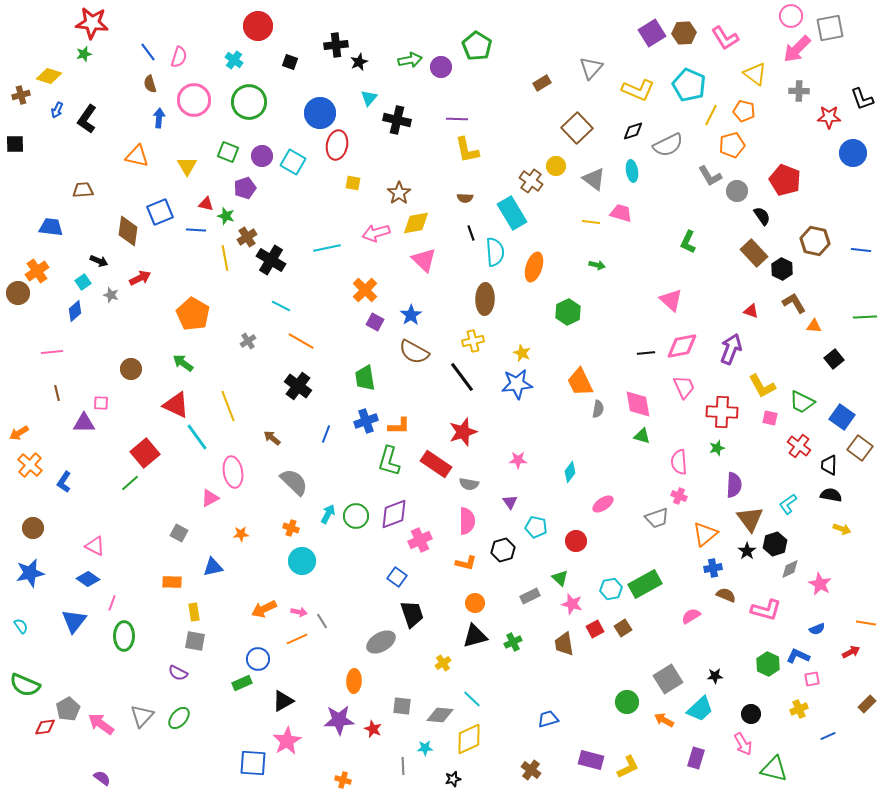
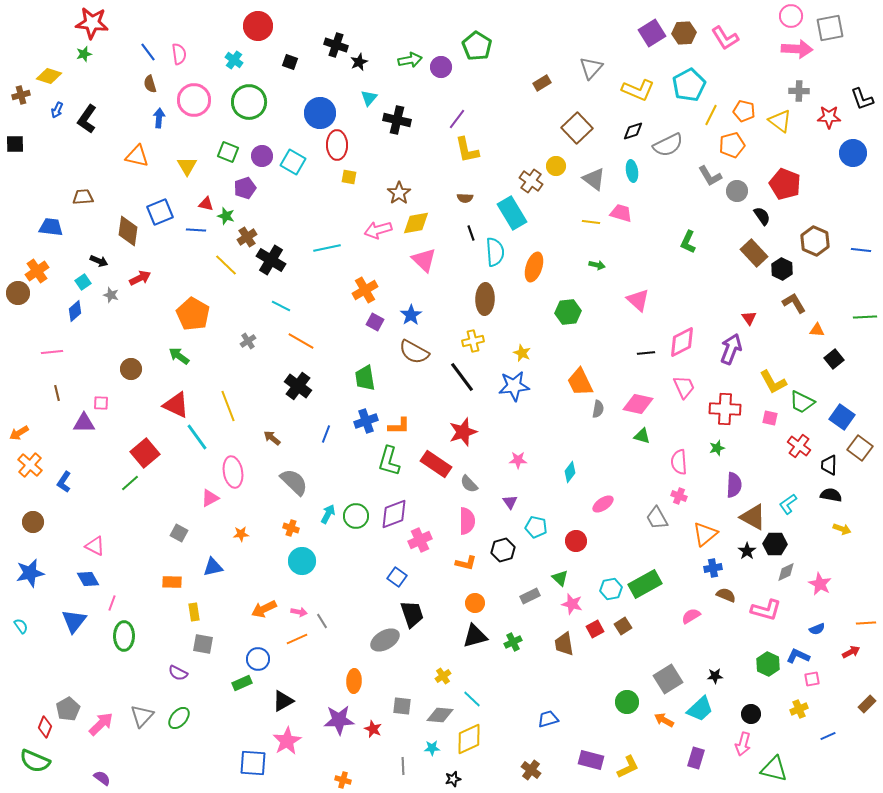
black cross at (336, 45): rotated 25 degrees clockwise
pink arrow at (797, 49): rotated 132 degrees counterclockwise
pink semicircle at (179, 57): moved 3 px up; rotated 25 degrees counterclockwise
yellow triangle at (755, 74): moved 25 px right, 47 px down
cyan pentagon at (689, 85): rotated 20 degrees clockwise
purple line at (457, 119): rotated 55 degrees counterclockwise
red ellipse at (337, 145): rotated 12 degrees counterclockwise
red pentagon at (785, 180): moved 4 px down
yellow square at (353, 183): moved 4 px left, 6 px up
brown trapezoid at (83, 190): moved 7 px down
pink arrow at (376, 233): moved 2 px right, 3 px up
brown hexagon at (815, 241): rotated 12 degrees clockwise
yellow line at (225, 258): moved 1 px right, 7 px down; rotated 35 degrees counterclockwise
orange cross at (365, 290): rotated 15 degrees clockwise
pink triangle at (671, 300): moved 33 px left
red triangle at (751, 311): moved 2 px left, 7 px down; rotated 35 degrees clockwise
green hexagon at (568, 312): rotated 20 degrees clockwise
orange triangle at (814, 326): moved 3 px right, 4 px down
pink diamond at (682, 346): moved 4 px up; rotated 16 degrees counterclockwise
green arrow at (183, 363): moved 4 px left, 7 px up
blue star at (517, 384): moved 3 px left, 2 px down
yellow L-shape at (762, 386): moved 11 px right, 4 px up
pink diamond at (638, 404): rotated 68 degrees counterclockwise
red cross at (722, 412): moved 3 px right, 3 px up
gray semicircle at (469, 484): rotated 36 degrees clockwise
gray trapezoid at (657, 518): rotated 80 degrees clockwise
brown triangle at (750, 519): moved 3 px right, 2 px up; rotated 24 degrees counterclockwise
brown circle at (33, 528): moved 6 px up
black hexagon at (775, 544): rotated 20 degrees clockwise
gray diamond at (790, 569): moved 4 px left, 3 px down
blue diamond at (88, 579): rotated 25 degrees clockwise
orange line at (866, 623): rotated 12 degrees counterclockwise
brown square at (623, 628): moved 2 px up
gray square at (195, 641): moved 8 px right, 3 px down
gray ellipse at (381, 642): moved 4 px right, 2 px up
yellow cross at (443, 663): moved 13 px down
green semicircle at (25, 685): moved 10 px right, 76 px down
pink arrow at (101, 724): rotated 100 degrees clockwise
red diamond at (45, 727): rotated 60 degrees counterclockwise
pink arrow at (743, 744): rotated 45 degrees clockwise
cyan star at (425, 748): moved 7 px right
